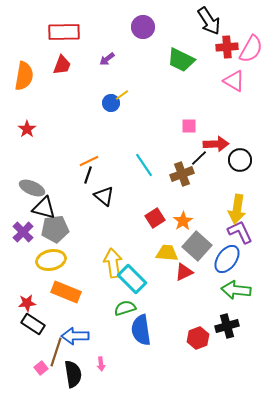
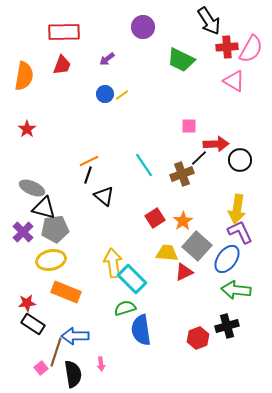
blue circle at (111, 103): moved 6 px left, 9 px up
